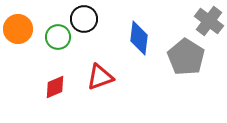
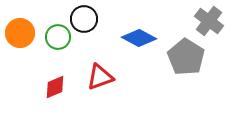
orange circle: moved 2 px right, 4 px down
blue diamond: rotated 68 degrees counterclockwise
